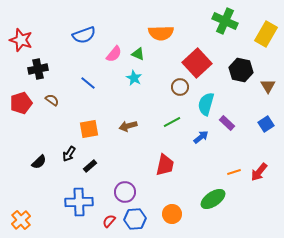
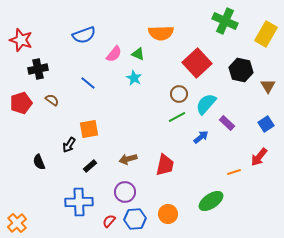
brown circle: moved 1 px left, 7 px down
cyan semicircle: rotated 25 degrees clockwise
green line: moved 5 px right, 5 px up
brown arrow: moved 33 px down
black arrow: moved 9 px up
black semicircle: rotated 112 degrees clockwise
red arrow: moved 15 px up
green ellipse: moved 2 px left, 2 px down
orange circle: moved 4 px left
orange cross: moved 4 px left, 3 px down
